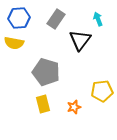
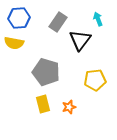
gray rectangle: moved 2 px right, 3 px down
yellow pentagon: moved 7 px left, 11 px up
orange star: moved 5 px left
